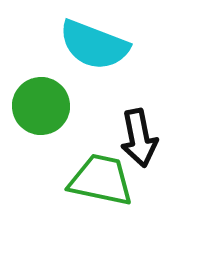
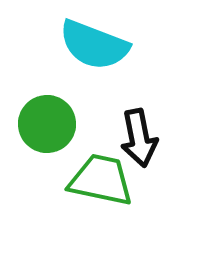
green circle: moved 6 px right, 18 px down
